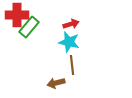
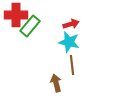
red cross: moved 1 px left
green rectangle: moved 1 px right, 1 px up
brown arrow: rotated 90 degrees clockwise
